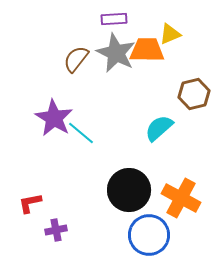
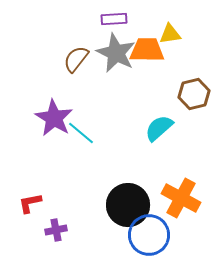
yellow triangle: rotated 15 degrees clockwise
black circle: moved 1 px left, 15 px down
